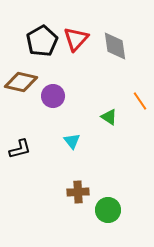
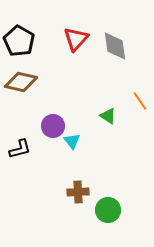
black pentagon: moved 23 px left; rotated 12 degrees counterclockwise
purple circle: moved 30 px down
green triangle: moved 1 px left, 1 px up
